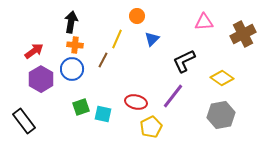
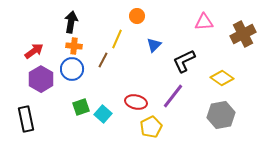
blue triangle: moved 2 px right, 6 px down
orange cross: moved 1 px left, 1 px down
cyan square: rotated 30 degrees clockwise
black rectangle: moved 2 px right, 2 px up; rotated 25 degrees clockwise
